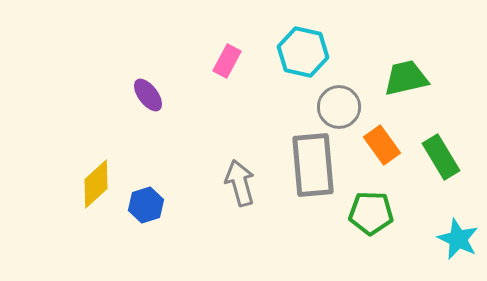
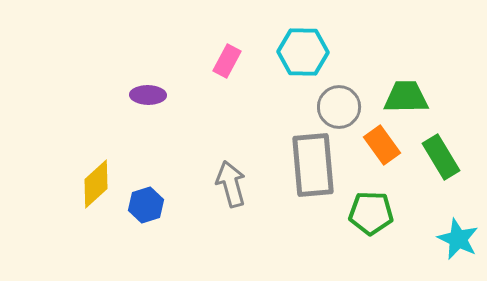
cyan hexagon: rotated 12 degrees counterclockwise
green trapezoid: moved 19 px down; rotated 12 degrees clockwise
purple ellipse: rotated 52 degrees counterclockwise
gray arrow: moved 9 px left, 1 px down
